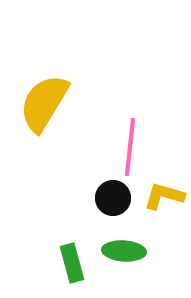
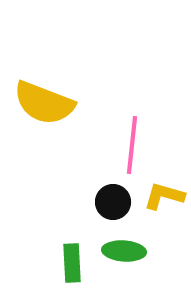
yellow semicircle: rotated 100 degrees counterclockwise
pink line: moved 2 px right, 2 px up
black circle: moved 4 px down
green rectangle: rotated 12 degrees clockwise
